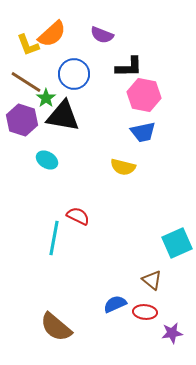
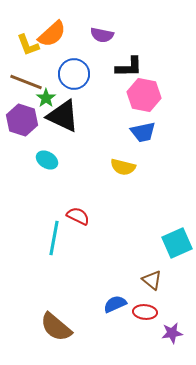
purple semicircle: rotated 10 degrees counterclockwise
brown line: rotated 12 degrees counterclockwise
black triangle: rotated 15 degrees clockwise
